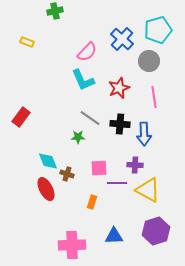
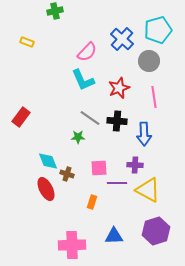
black cross: moved 3 px left, 3 px up
